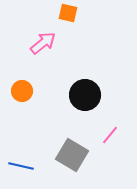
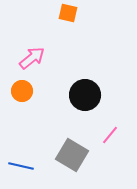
pink arrow: moved 11 px left, 15 px down
